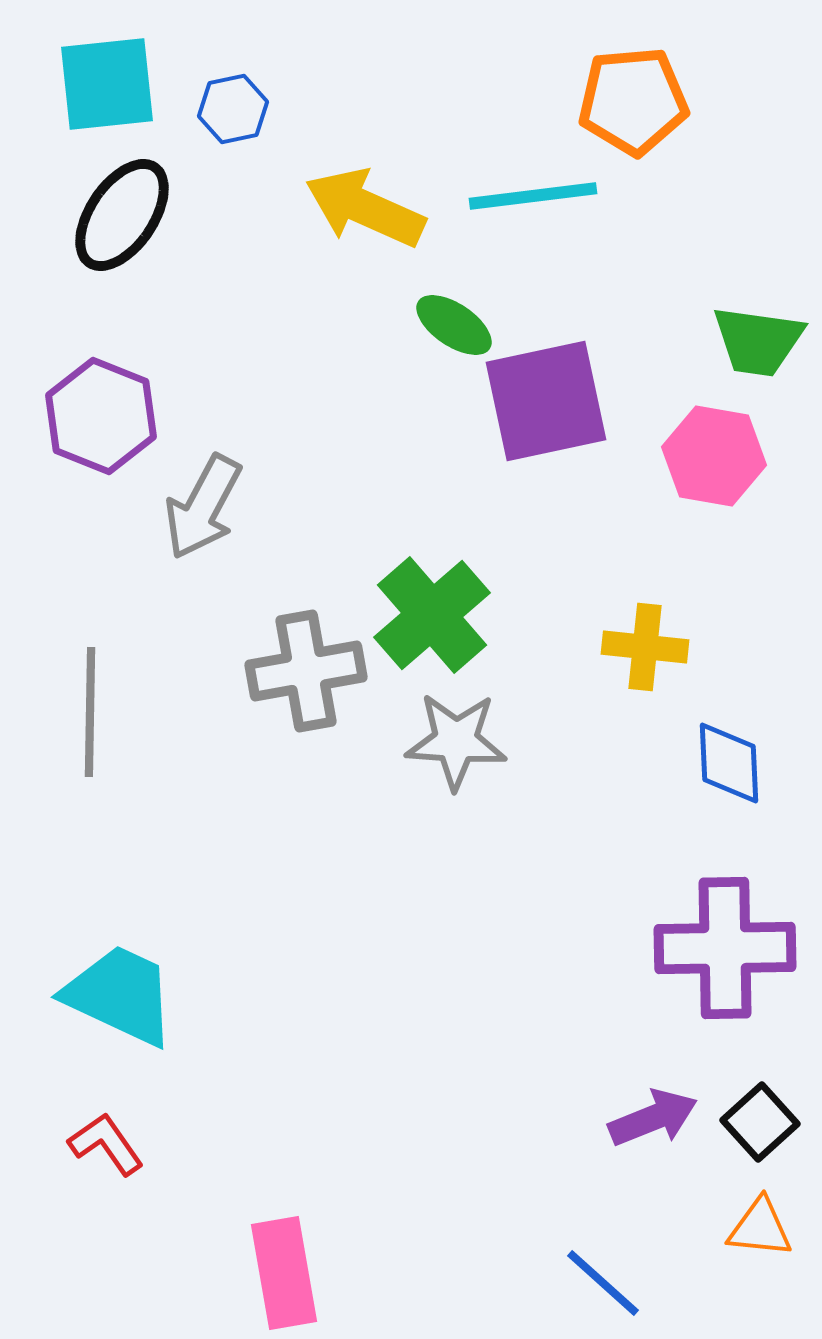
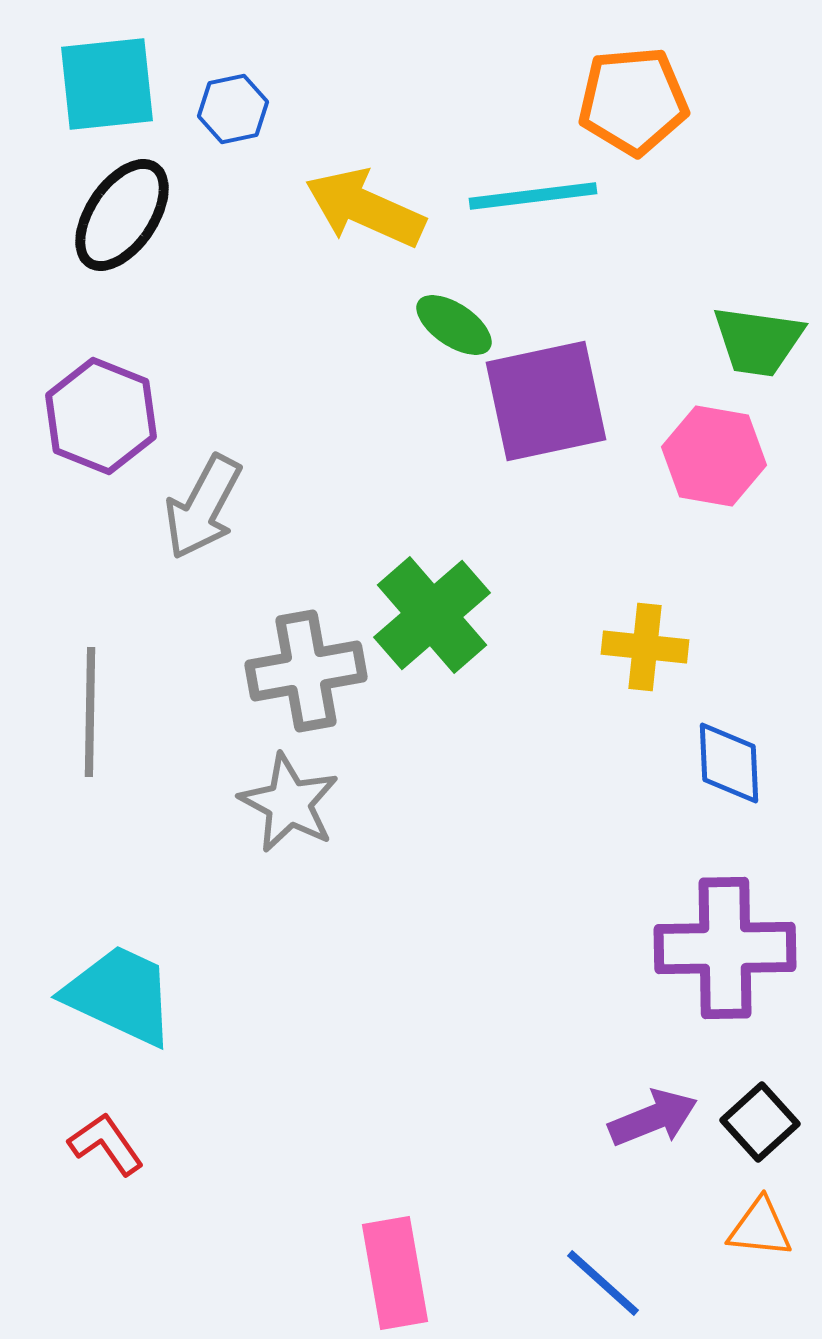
gray star: moved 167 px left, 62 px down; rotated 24 degrees clockwise
pink rectangle: moved 111 px right
